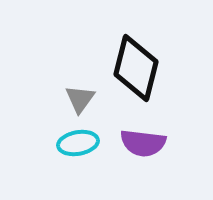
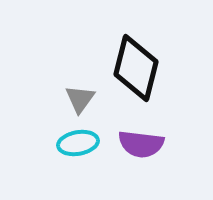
purple semicircle: moved 2 px left, 1 px down
